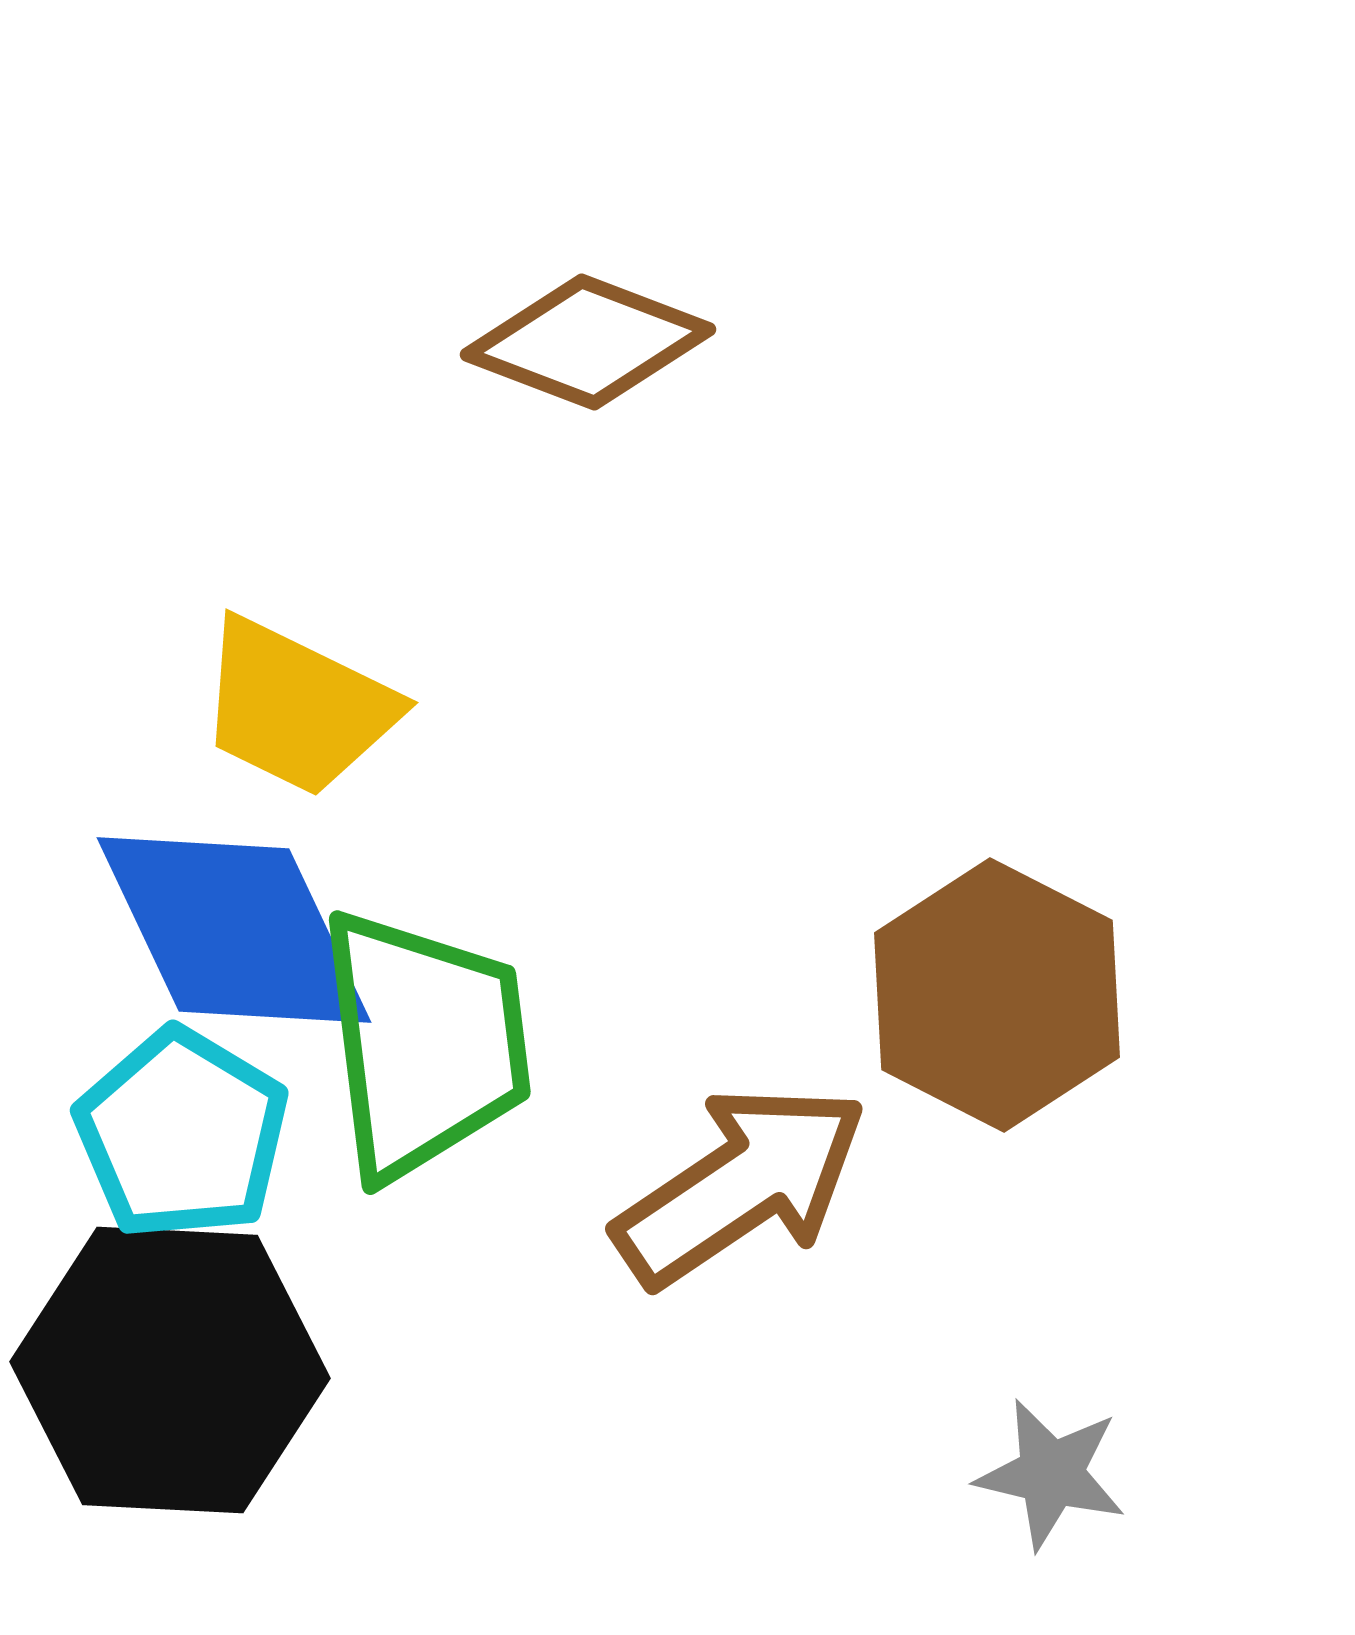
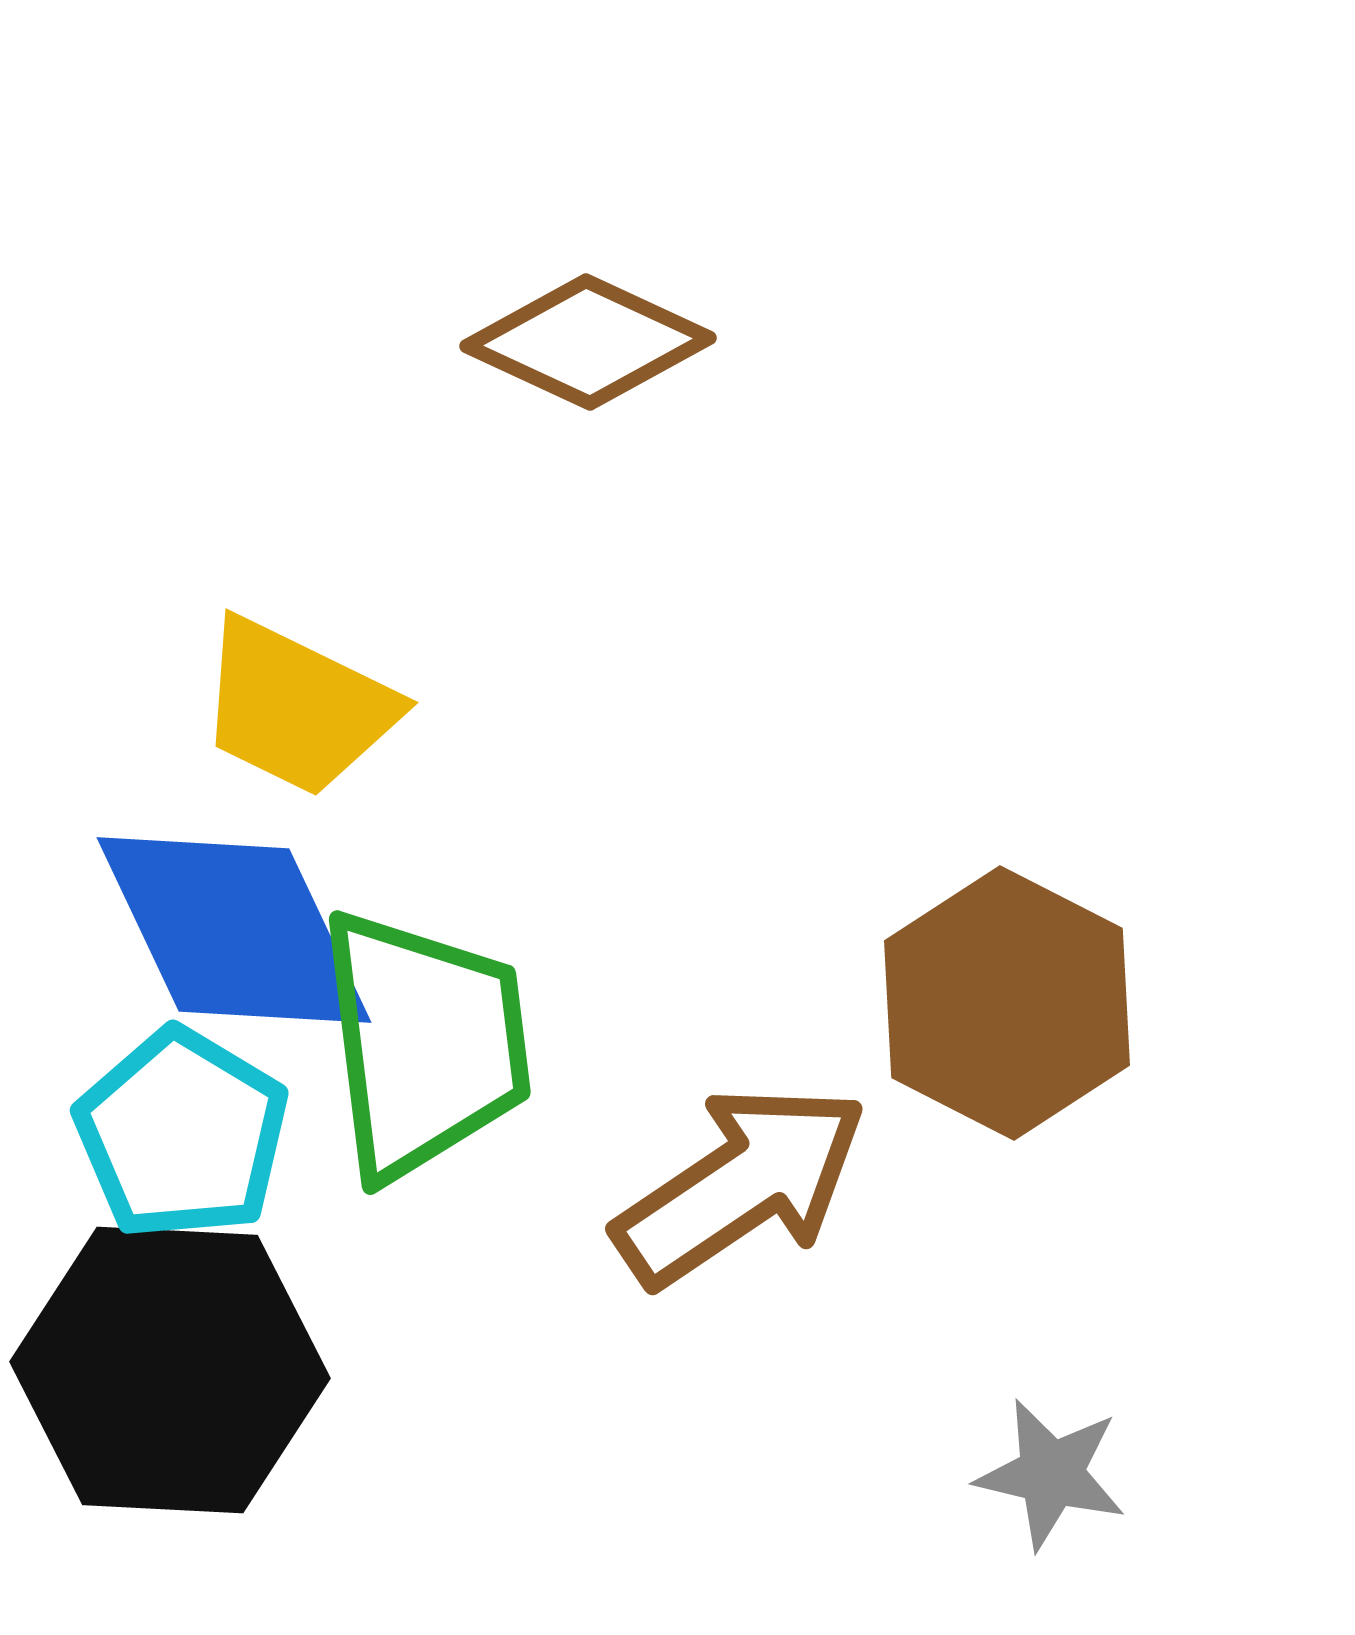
brown diamond: rotated 4 degrees clockwise
brown hexagon: moved 10 px right, 8 px down
